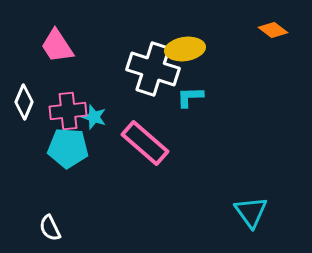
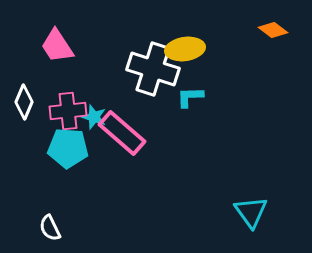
pink rectangle: moved 23 px left, 10 px up
